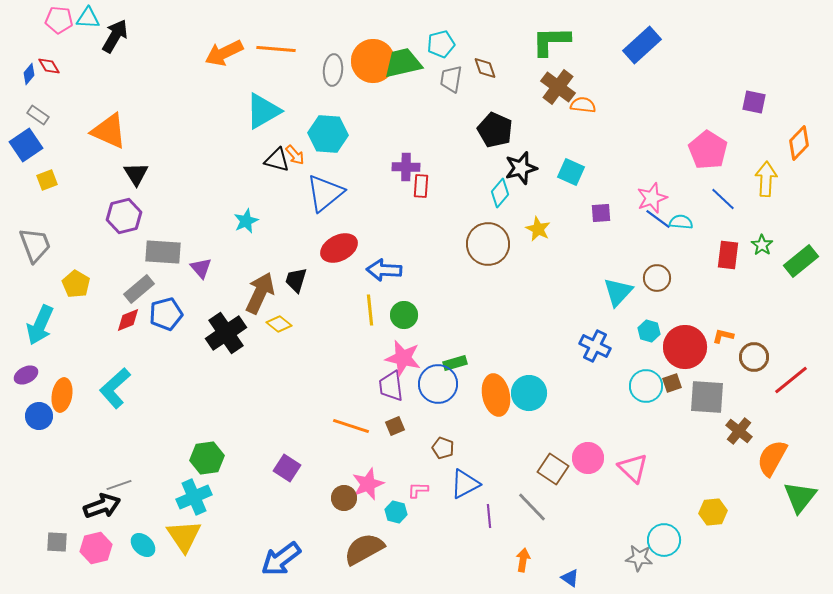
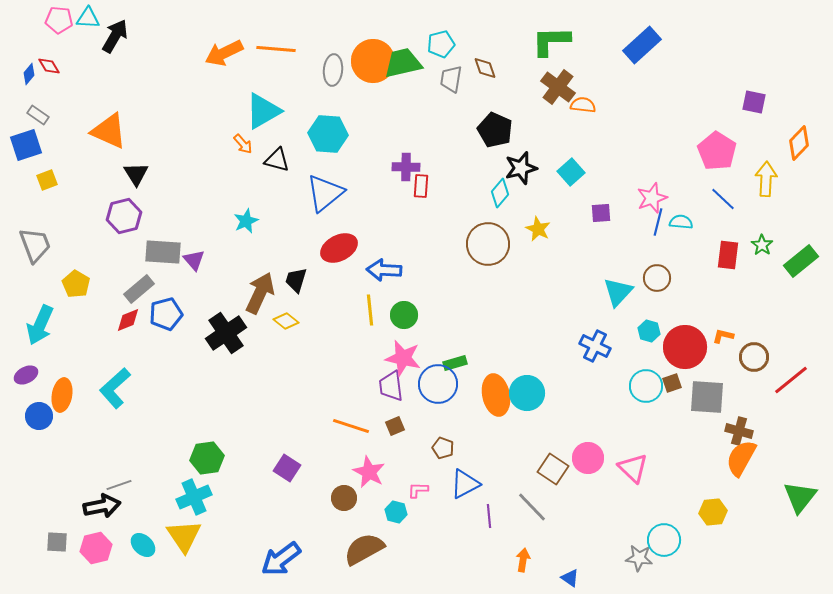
blue square at (26, 145): rotated 16 degrees clockwise
pink pentagon at (708, 150): moved 9 px right, 1 px down
orange arrow at (295, 155): moved 52 px left, 11 px up
cyan square at (571, 172): rotated 24 degrees clockwise
blue line at (658, 219): moved 3 px down; rotated 68 degrees clockwise
purple triangle at (201, 268): moved 7 px left, 8 px up
yellow diamond at (279, 324): moved 7 px right, 3 px up
cyan circle at (529, 393): moved 2 px left
brown cross at (739, 431): rotated 24 degrees counterclockwise
orange semicircle at (772, 458): moved 31 px left
pink star at (368, 484): moved 1 px right, 12 px up; rotated 24 degrees counterclockwise
black arrow at (102, 506): rotated 9 degrees clockwise
